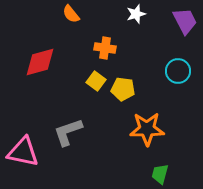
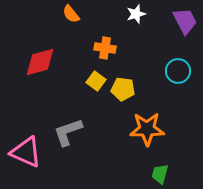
pink triangle: moved 3 px right; rotated 12 degrees clockwise
